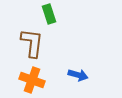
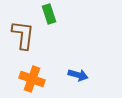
brown L-shape: moved 9 px left, 8 px up
orange cross: moved 1 px up
